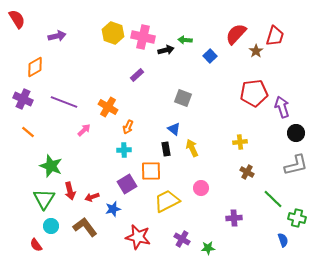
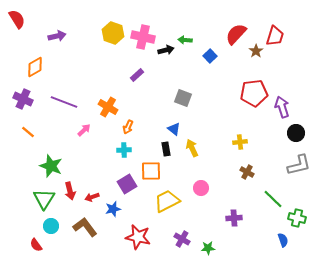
gray L-shape at (296, 165): moved 3 px right
